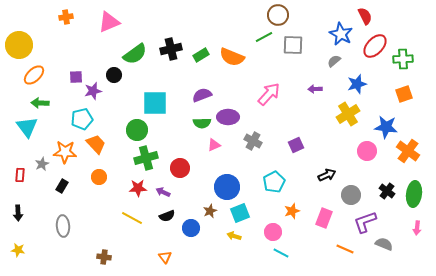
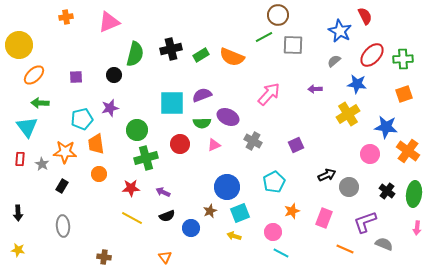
blue star at (341, 34): moved 1 px left, 3 px up
red ellipse at (375, 46): moved 3 px left, 9 px down
green semicircle at (135, 54): rotated 40 degrees counterclockwise
blue star at (357, 84): rotated 24 degrees clockwise
purple star at (93, 91): moved 17 px right, 17 px down
cyan square at (155, 103): moved 17 px right
purple ellipse at (228, 117): rotated 25 degrees clockwise
orange trapezoid at (96, 144): rotated 145 degrees counterclockwise
pink circle at (367, 151): moved 3 px right, 3 px down
gray star at (42, 164): rotated 16 degrees counterclockwise
red circle at (180, 168): moved 24 px up
red rectangle at (20, 175): moved 16 px up
orange circle at (99, 177): moved 3 px up
red star at (138, 188): moved 7 px left
gray circle at (351, 195): moved 2 px left, 8 px up
